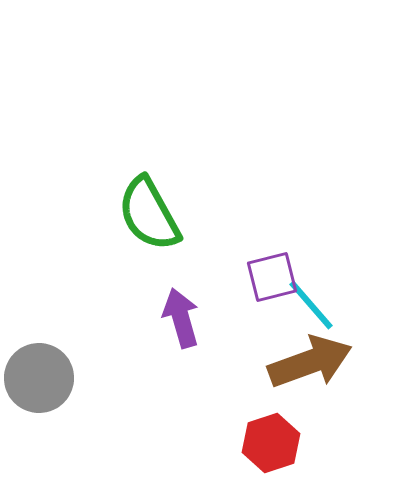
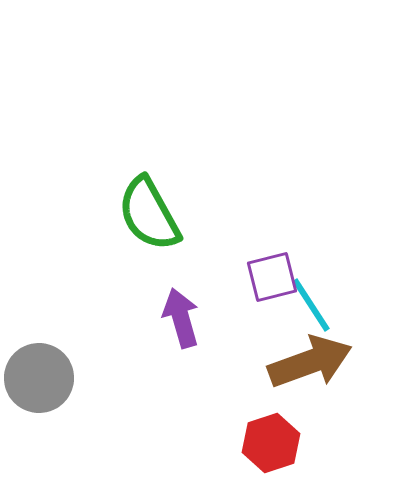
cyan line: rotated 8 degrees clockwise
